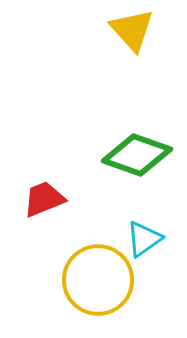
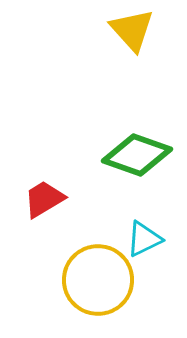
red trapezoid: rotated 9 degrees counterclockwise
cyan triangle: rotated 9 degrees clockwise
